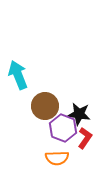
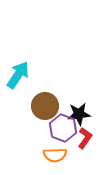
cyan arrow: rotated 56 degrees clockwise
black star: rotated 15 degrees counterclockwise
orange semicircle: moved 2 px left, 3 px up
